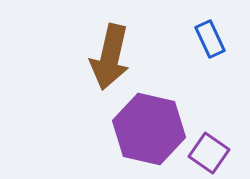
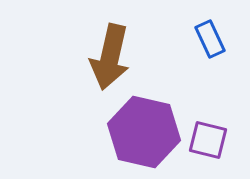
purple hexagon: moved 5 px left, 3 px down
purple square: moved 1 px left, 13 px up; rotated 21 degrees counterclockwise
